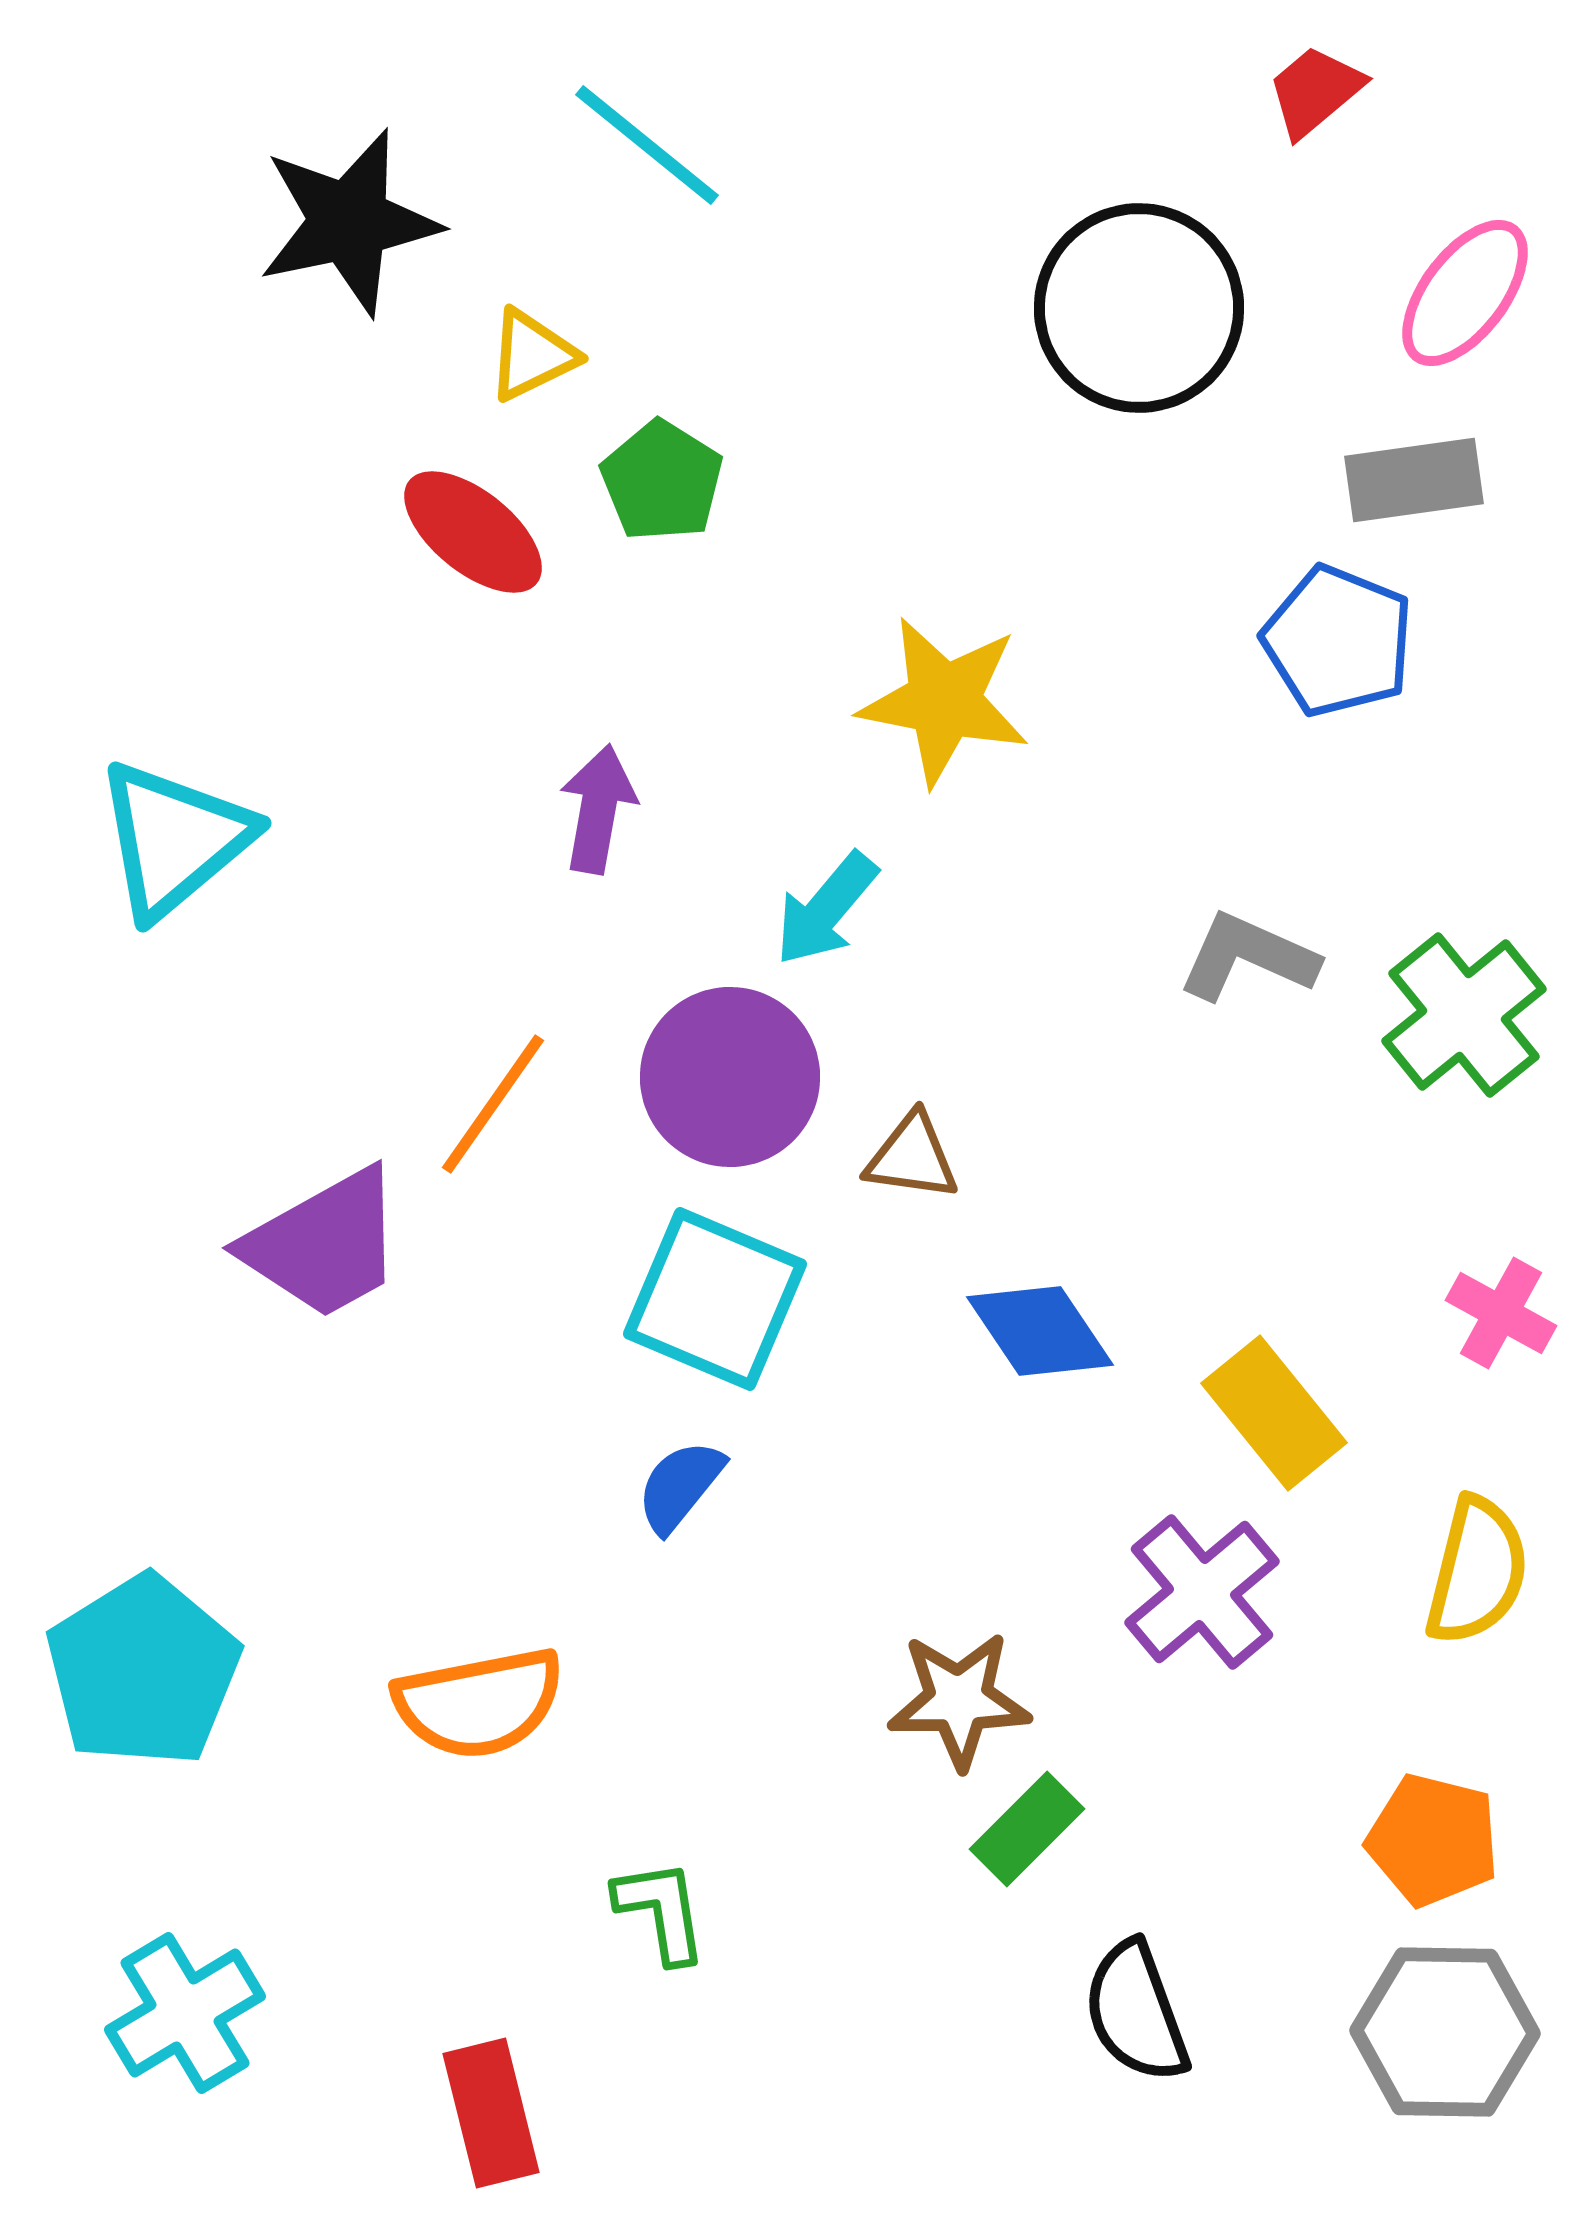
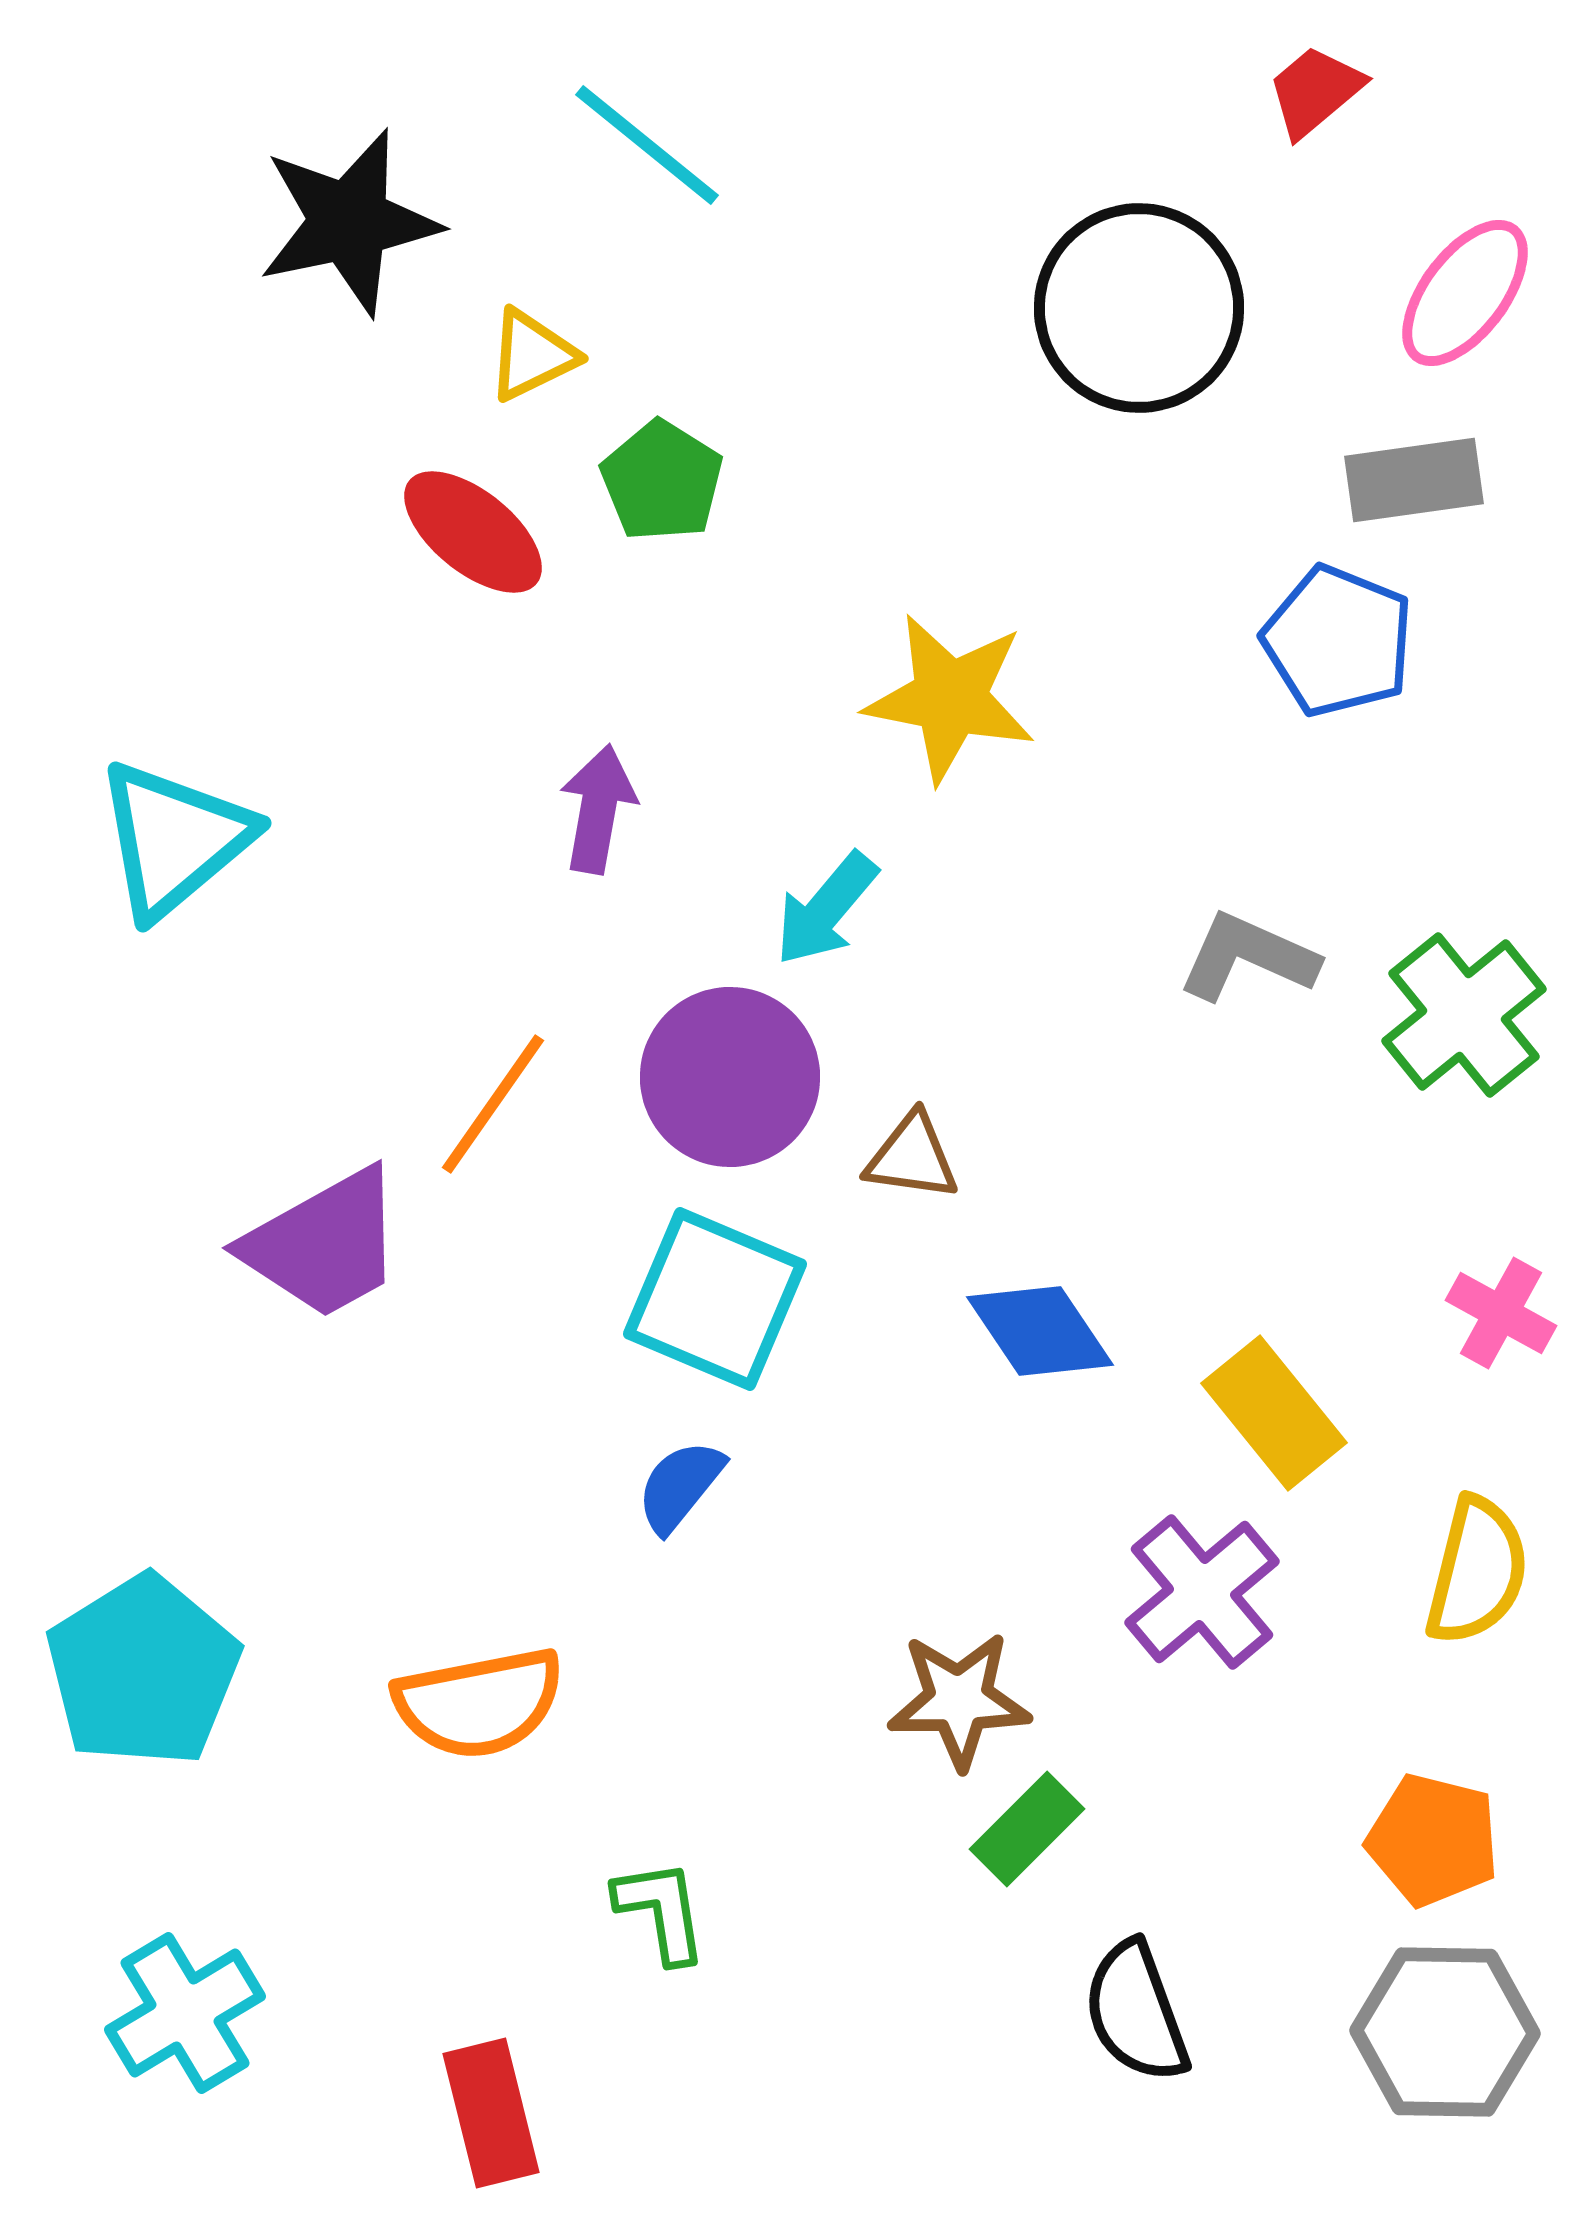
yellow star: moved 6 px right, 3 px up
